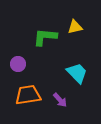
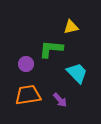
yellow triangle: moved 4 px left
green L-shape: moved 6 px right, 12 px down
purple circle: moved 8 px right
